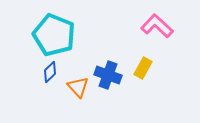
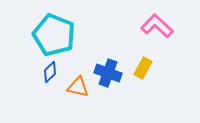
blue cross: moved 2 px up
orange triangle: rotated 35 degrees counterclockwise
